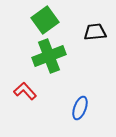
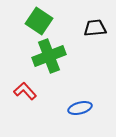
green square: moved 6 px left, 1 px down; rotated 20 degrees counterclockwise
black trapezoid: moved 4 px up
blue ellipse: rotated 55 degrees clockwise
